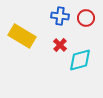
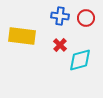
yellow rectangle: rotated 24 degrees counterclockwise
